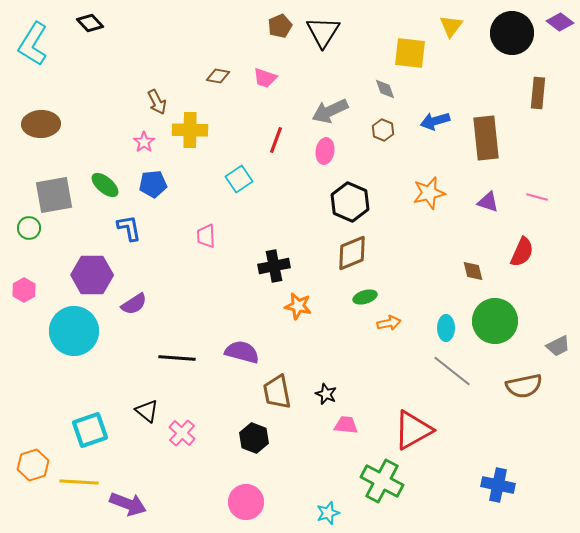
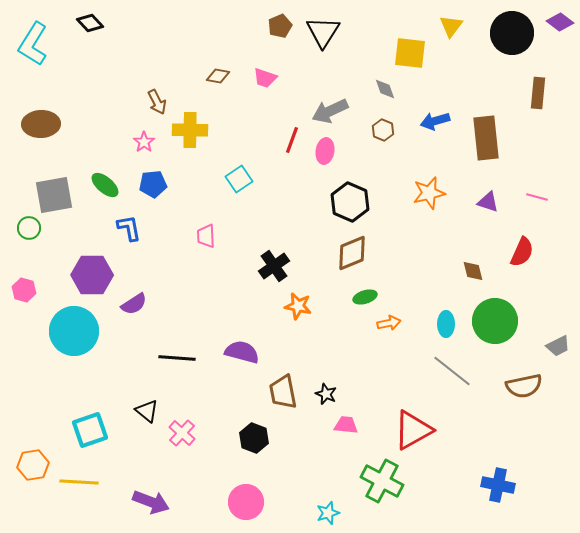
red line at (276, 140): moved 16 px right
black cross at (274, 266): rotated 24 degrees counterclockwise
pink hexagon at (24, 290): rotated 15 degrees counterclockwise
cyan ellipse at (446, 328): moved 4 px up
brown trapezoid at (277, 392): moved 6 px right
orange hexagon at (33, 465): rotated 8 degrees clockwise
purple arrow at (128, 504): moved 23 px right, 2 px up
